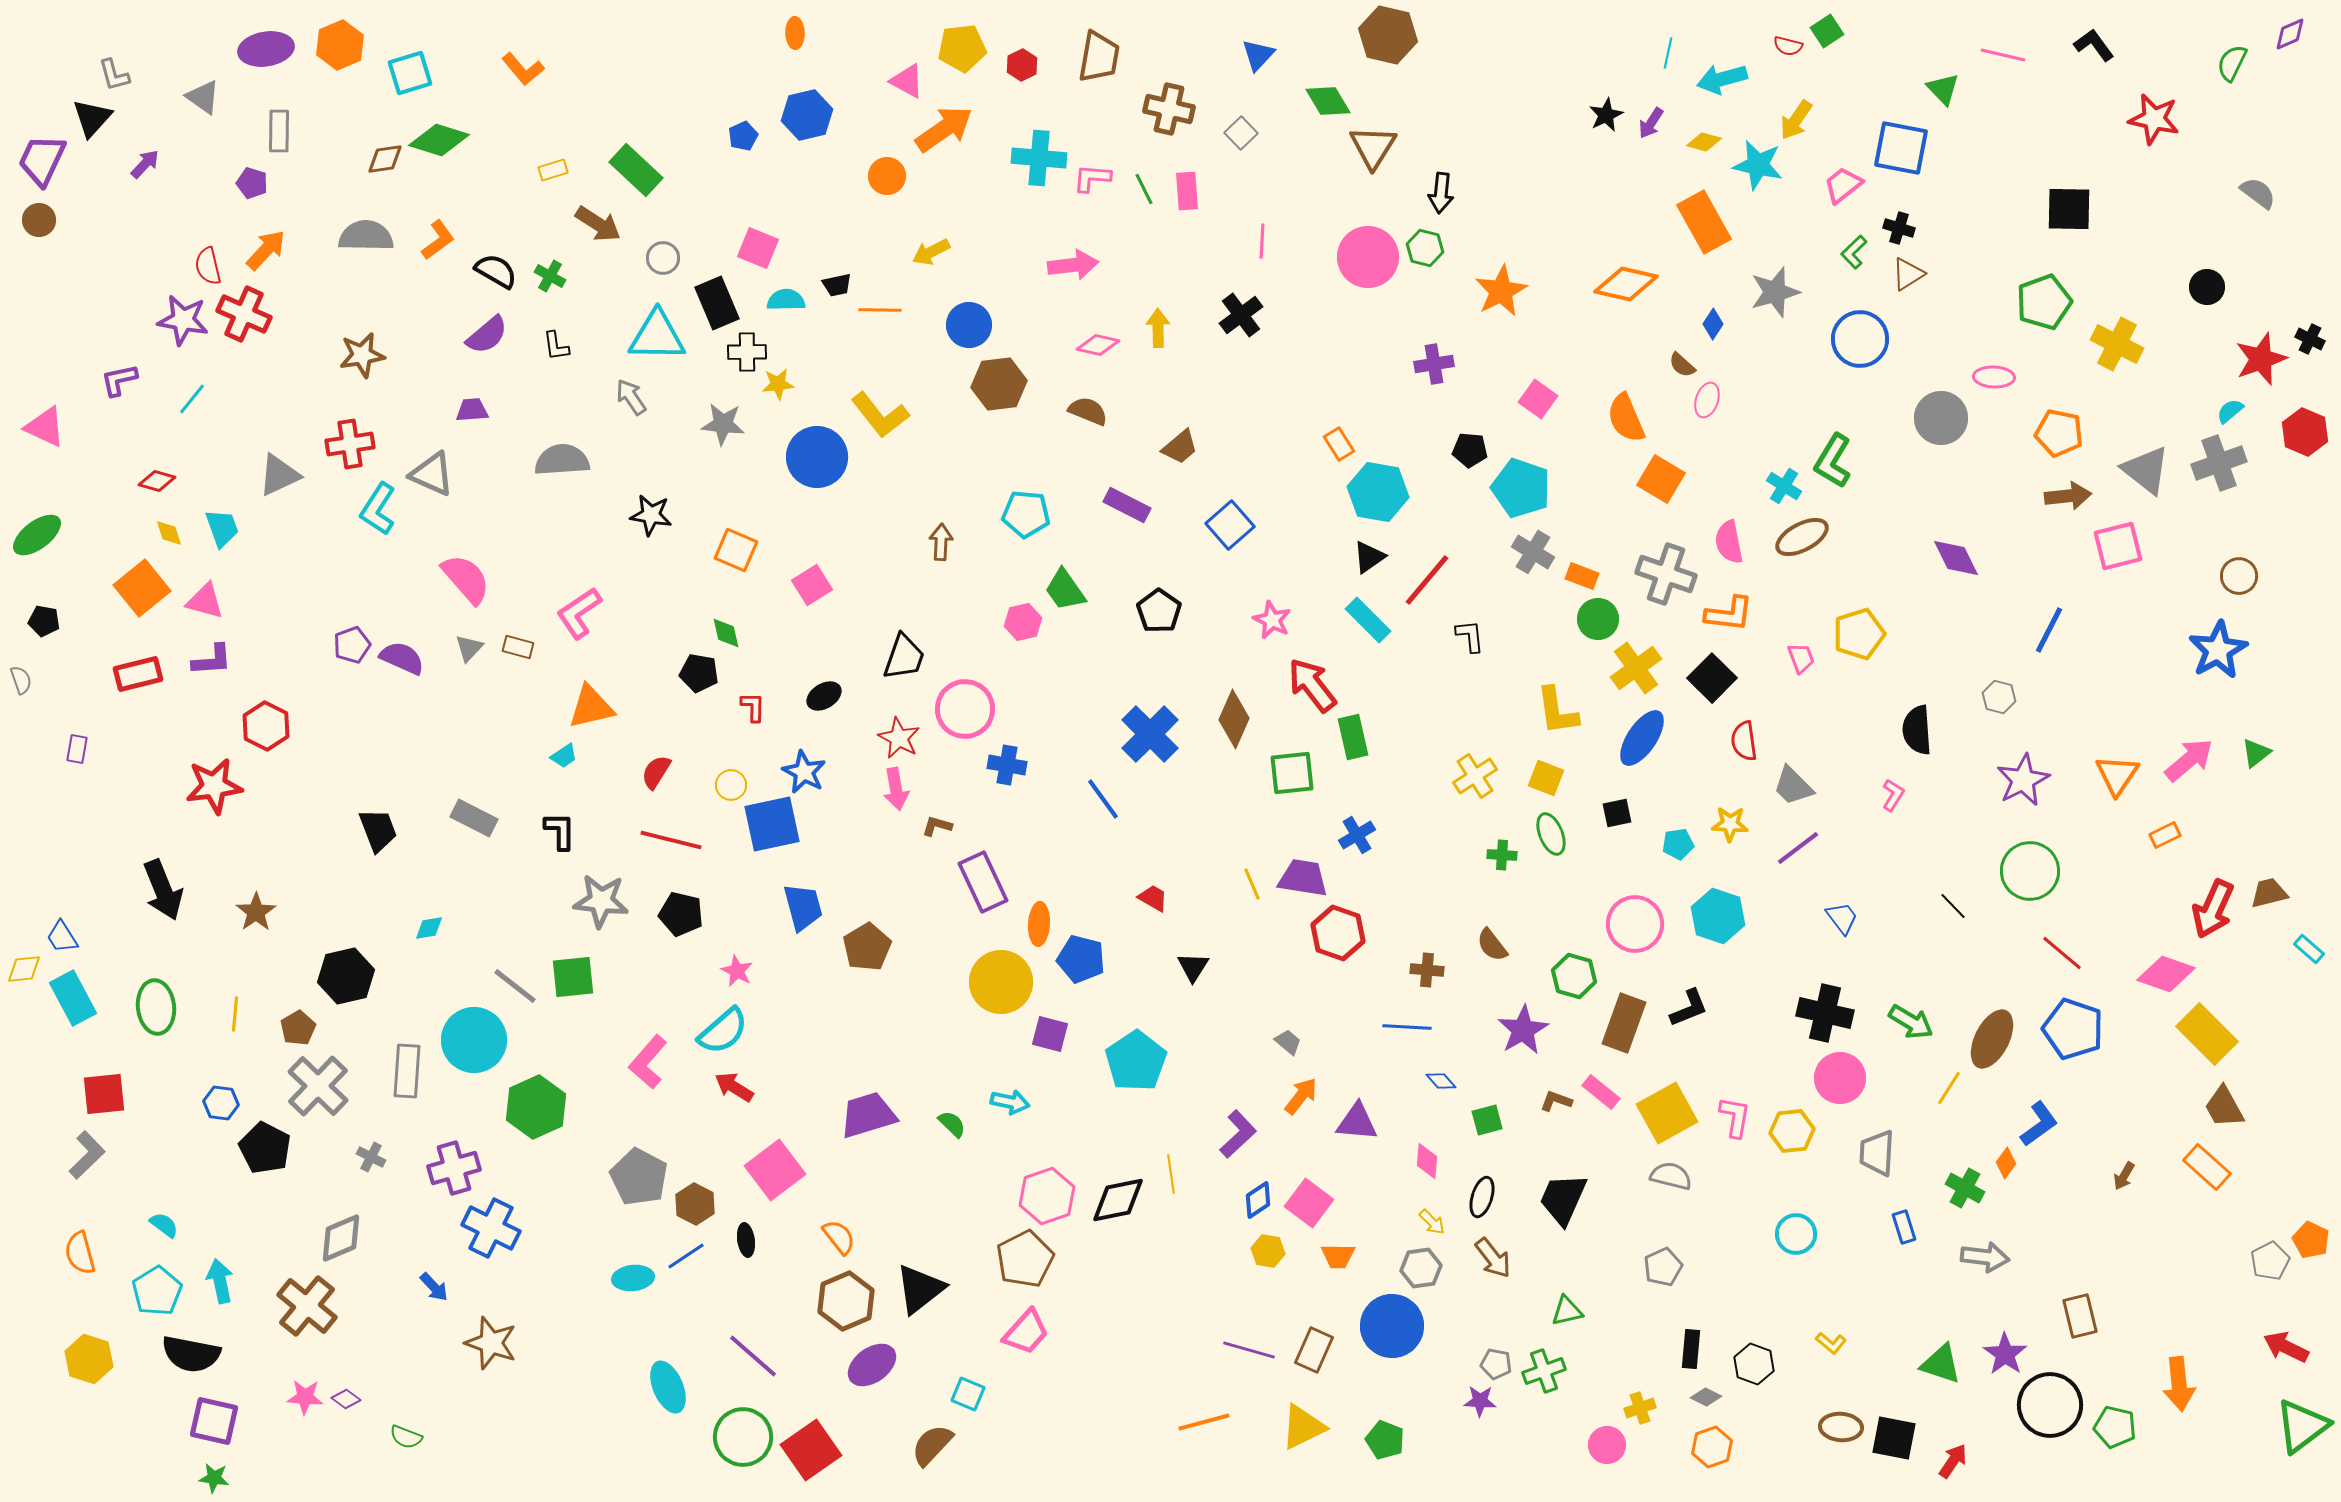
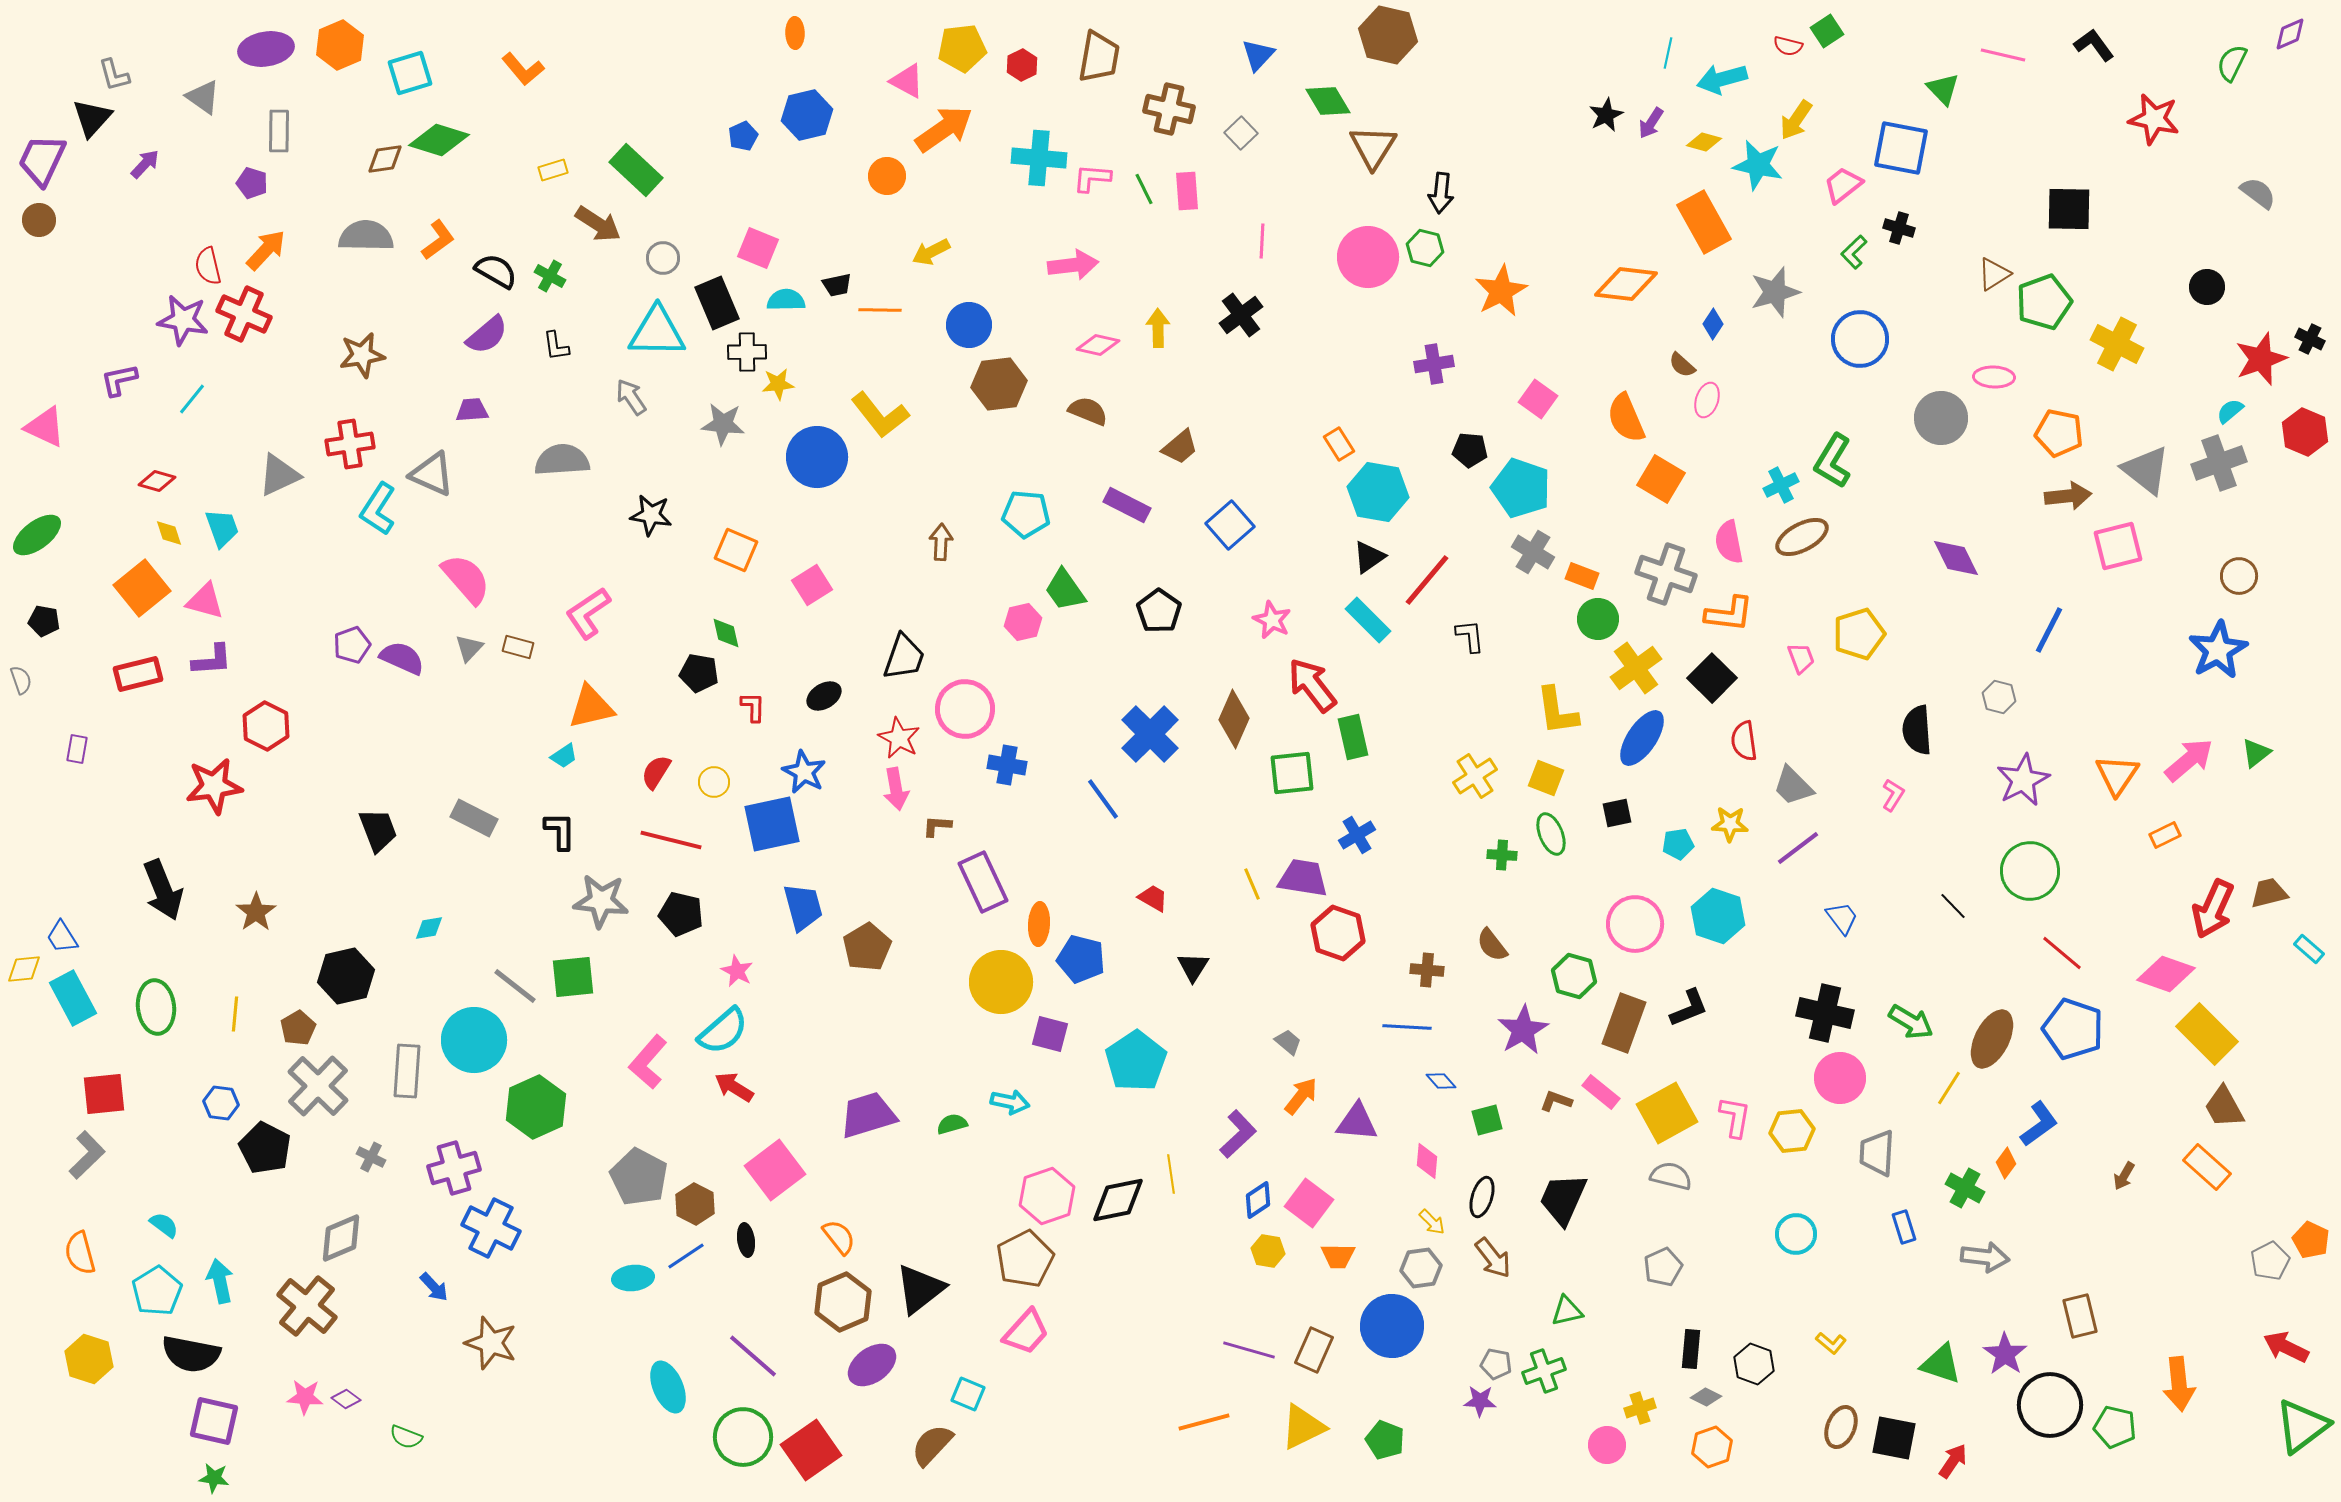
brown triangle at (1908, 274): moved 86 px right
orange diamond at (1626, 284): rotated 6 degrees counterclockwise
cyan triangle at (657, 336): moved 4 px up
cyan cross at (1784, 486): moved 3 px left, 1 px up; rotated 32 degrees clockwise
pink L-shape at (579, 613): moved 9 px right
yellow circle at (731, 785): moved 17 px left, 3 px up
brown L-shape at (937, 826): rotated 12 degrees counterclockwise
green semicircle at (952, 1124): rotated 60 degrees counterclockwise
brown hexagon at (846, 1301): moved 3 px left, 1 px down
brown ellipse at (1841, 1427): rotated 72 degrees counterclockwise
